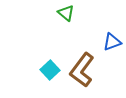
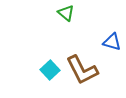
blue triangle: rotated 36 degrees clockwise
brown L-shape: rotated 64 degrees counterclockwise
